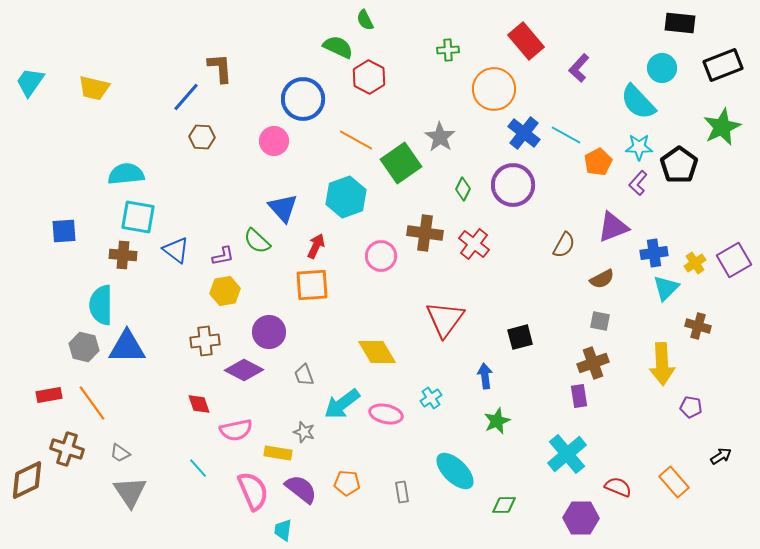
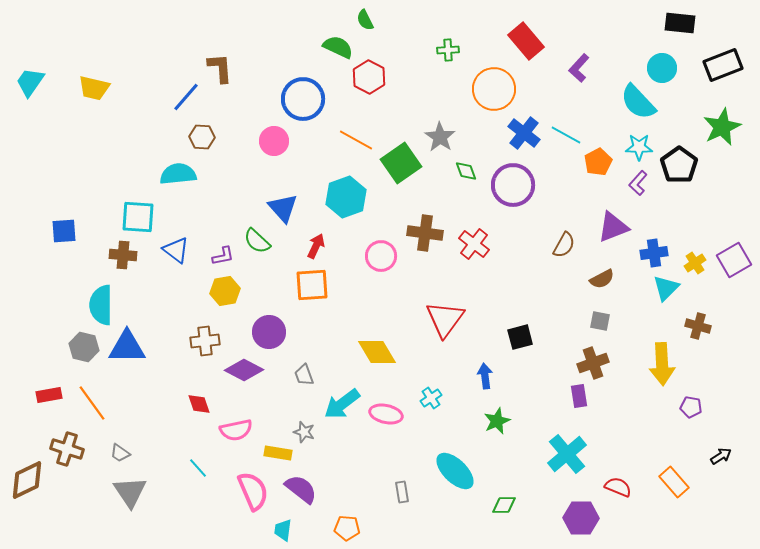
cyan semicircle at (126, 174): moved 52 px right
green diamond at (463, 189): moved 3 px right, 18 px up; rotated 45 degrees counterclockwise
cyan square at (138, 217): rotated 6 degrees counterclockwise
orange pentagon at (347, 483): moved 45 px down
